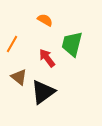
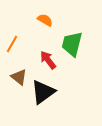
red arrow: moved 1 px right, 2 px down
